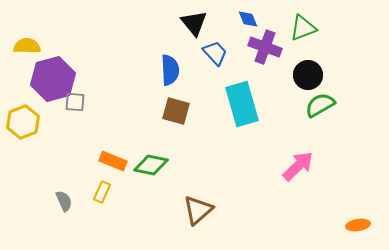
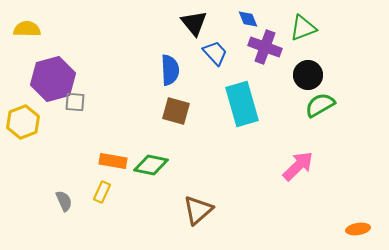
yellow semicircle: moved 17 px up
orange rectangle: rotated 12 degrees counterclockwise
orange ellipse: moved 4 px down
